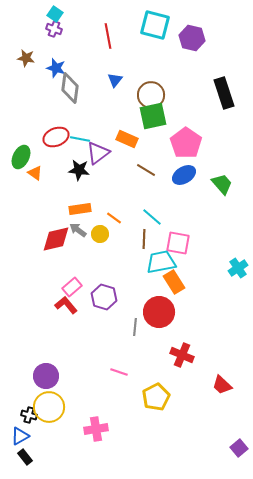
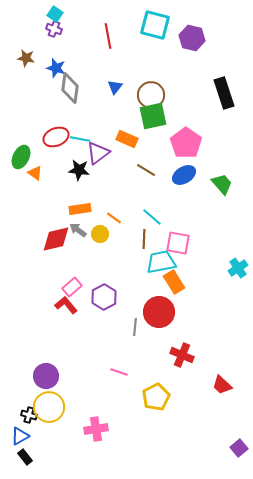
blue triangle at (115, 80): moved 7 px down
purple hexagon at (104, 297): rotated 15 degrees clockwise
